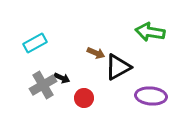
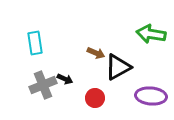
green arrow: moved 1 px right, 2 px down
cyan rectangle: rotated 70 degrees counterclockwise
black arrow: moved 3 px right, 1 px down
gray cross: rotated 8 degrees clockwise
red circle: moved 11 px right
